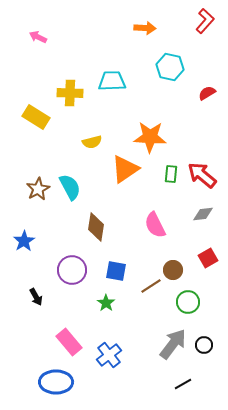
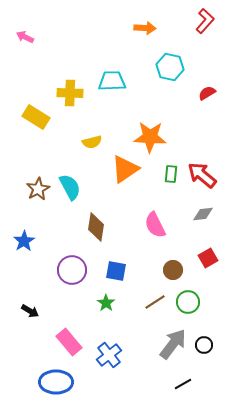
pink arrow: moved 13 px left
brown line: moved 4 px right, 16 px down
black arrow: moved 6 px left, 14 px down; rotated 30 degrees counterclockwise
